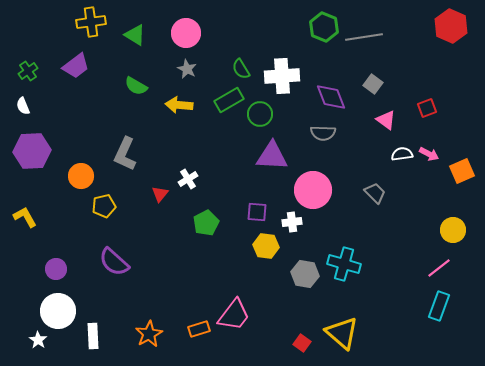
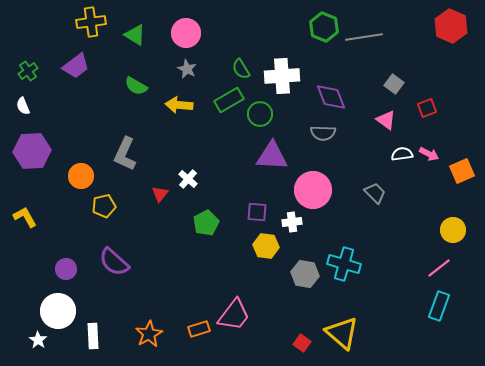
gray square at (373, 84): moved 21 px right
white cross at (188, 179): rotated 18 degrees counterclockwise
purple circle at (56, 269): moved 10 px right
